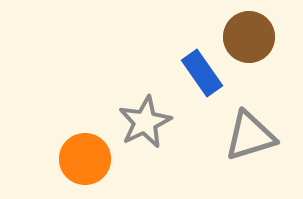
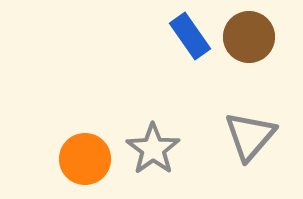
blue rectangle: moved 12 px left, 37 px up
gray star: moved 8 px right, 27 px down; rotated 10 degrees counterclockwise
gray triangle: rotated 32 degrees counterclockwise
